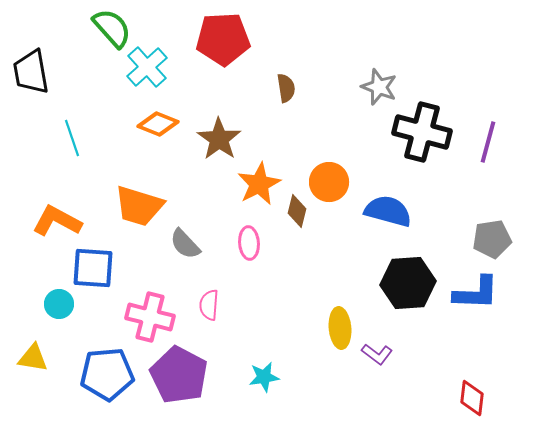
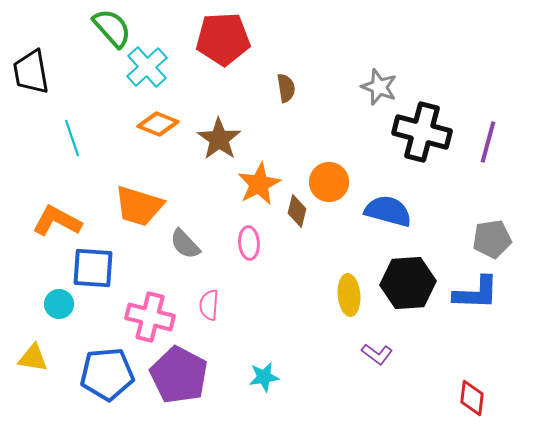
yellow ellipse: moved 9 px right, 33 px up
